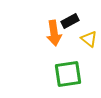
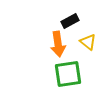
orange arrow: moved 4 px right, 11 px down
yellow triangle: moved 1 px left, 3 px down
